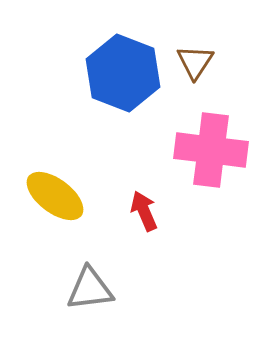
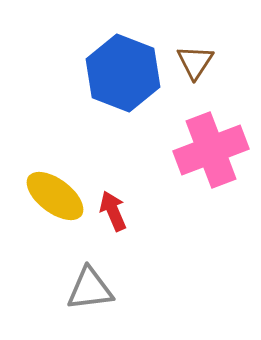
pink cross: rotated 28 degrees counterclockwise
red arrow: moved 31 px left
